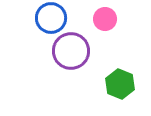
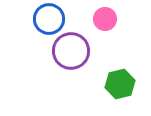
blue circle: moved 2 px left, 1 px down
green hexagon: rotated 24 degrees clockwise
